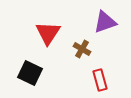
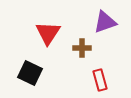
brown cross: moved 1 px up; rotated 30 degrees counterclockwise
